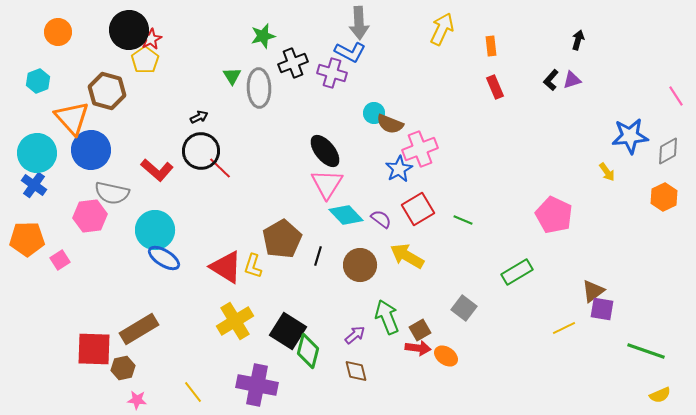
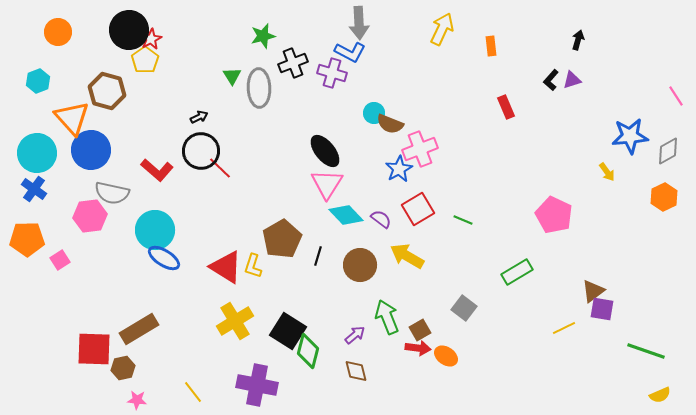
red rectangle at (495, 87): moved 11 px right, 20 px down
blue cross at (34, 185): moved 4 px down
